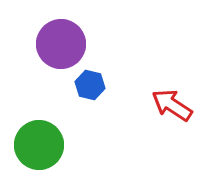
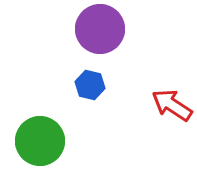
purple circle: moved 39 px right, 15 px up
green circle: moved 1 px right, 4 px up
